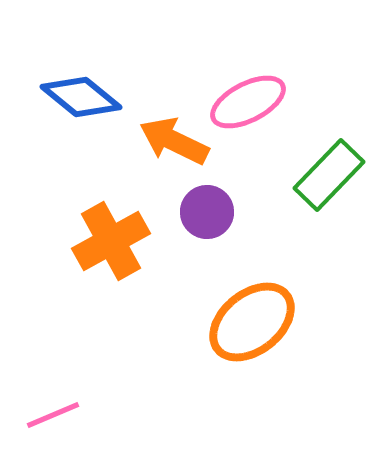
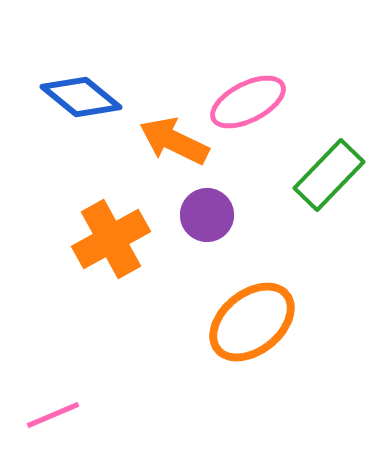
purple circle: moved 3 px down
orange cross: moved 2 px up
